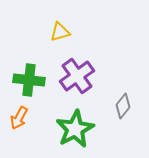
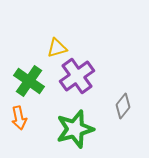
yellow triangle: moved 3 px left, 16 px down
green cross: moved 1 px down; rotated 28 degrees clockwise
orange arrow: rotated 40 degrees counterclockwise
green star: rotated 12 degrees clockwise
